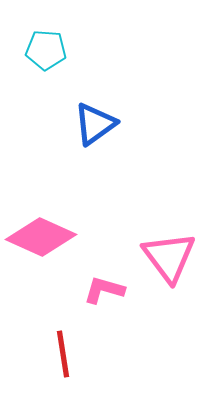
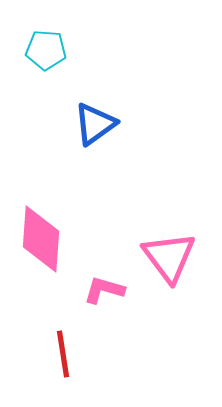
pink diamond: moved 2 px down; rotated 70 degrees clockwise
